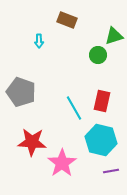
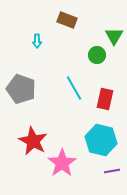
green triangle: rotated 42 degrees counterclockwise
cyan arrow: moved 2 px left
green circle: moved 1 px left
gray pentagon: moved 3 px up
red rectangle: moved 3 px right, 2 px up
cyan line: moved 20 px up
red star: moved 1 px right, 1 px up; rotated 24 degrees clockwise
purple line: moved 1 px right
